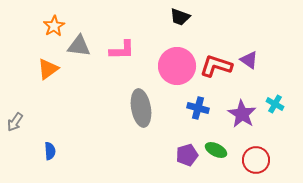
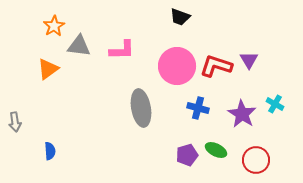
purple triangle: rotated 24 degrees clockwise
gray arrow: rotated 42 degrees counterclockwise
